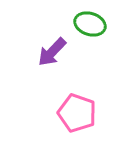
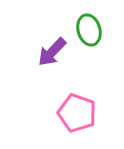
green ellipse: moved 1 px left, 6 px down; rotated 56 degrees clockwise
